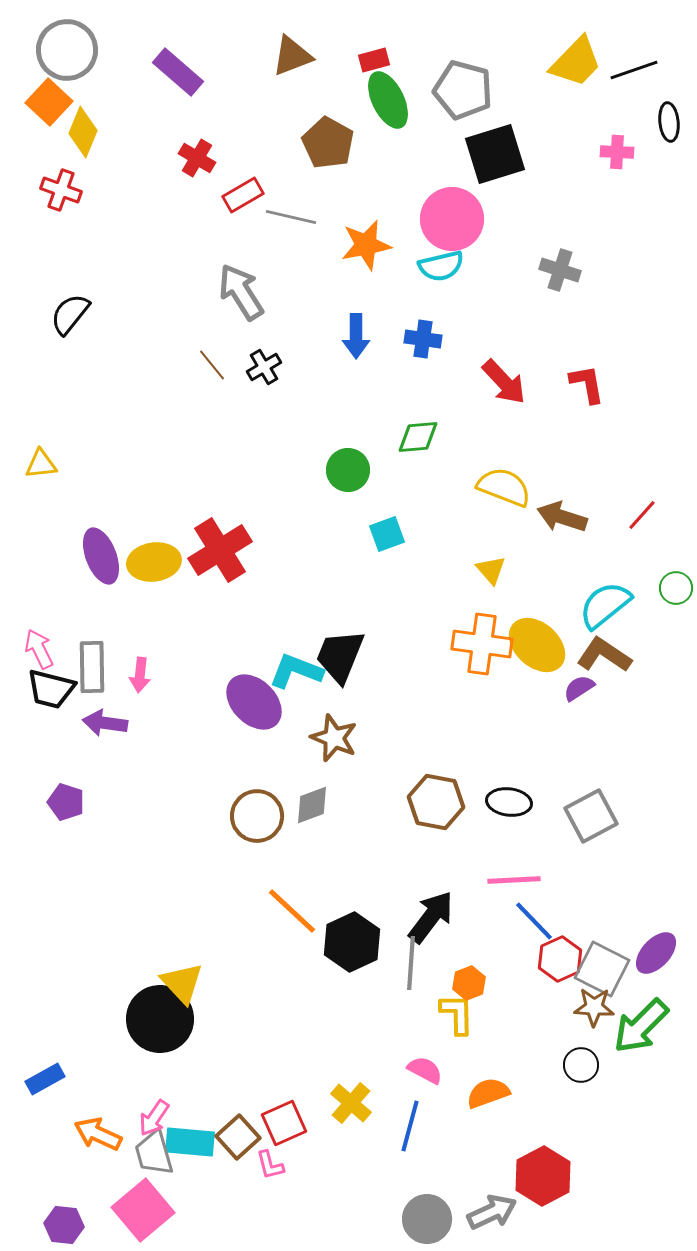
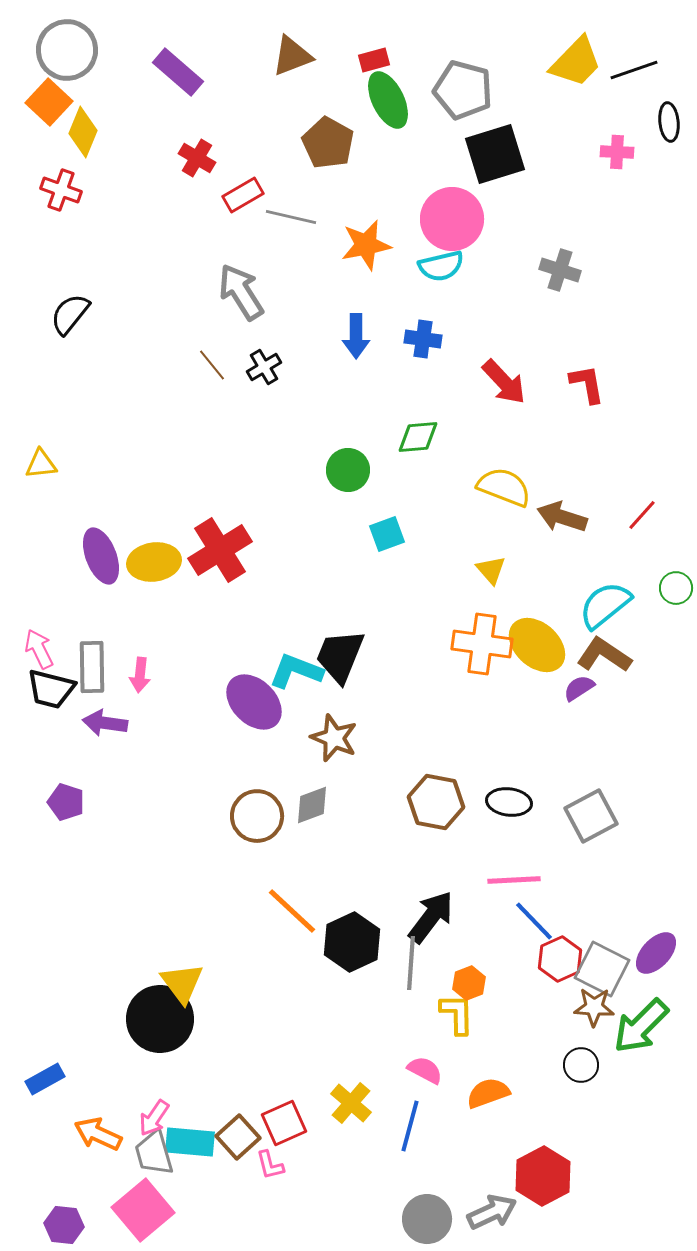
yellow triangle at (182, 983): rotated 6 degrees clockwise
